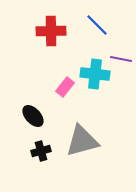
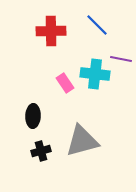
pink rectangle: moved 4 px up; rotated 72 degrees counterclockwise
black ellipse: rotated 45 degrees clockwise
